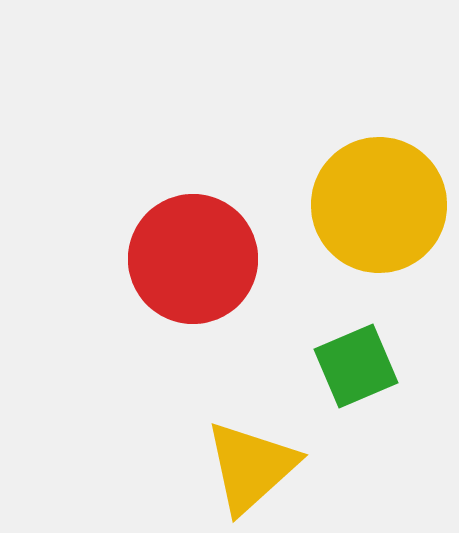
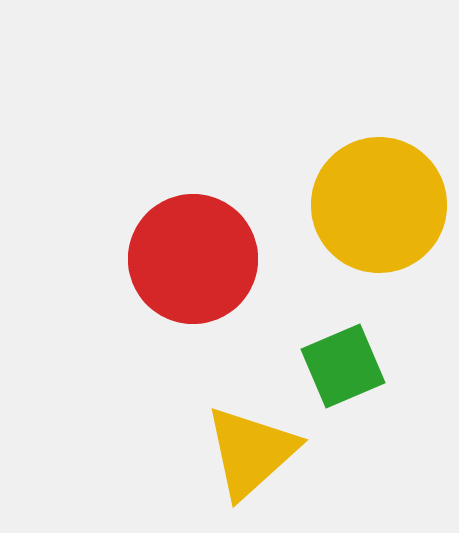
green square: moved 13 px left
yellow triangle: moved 15 px up
